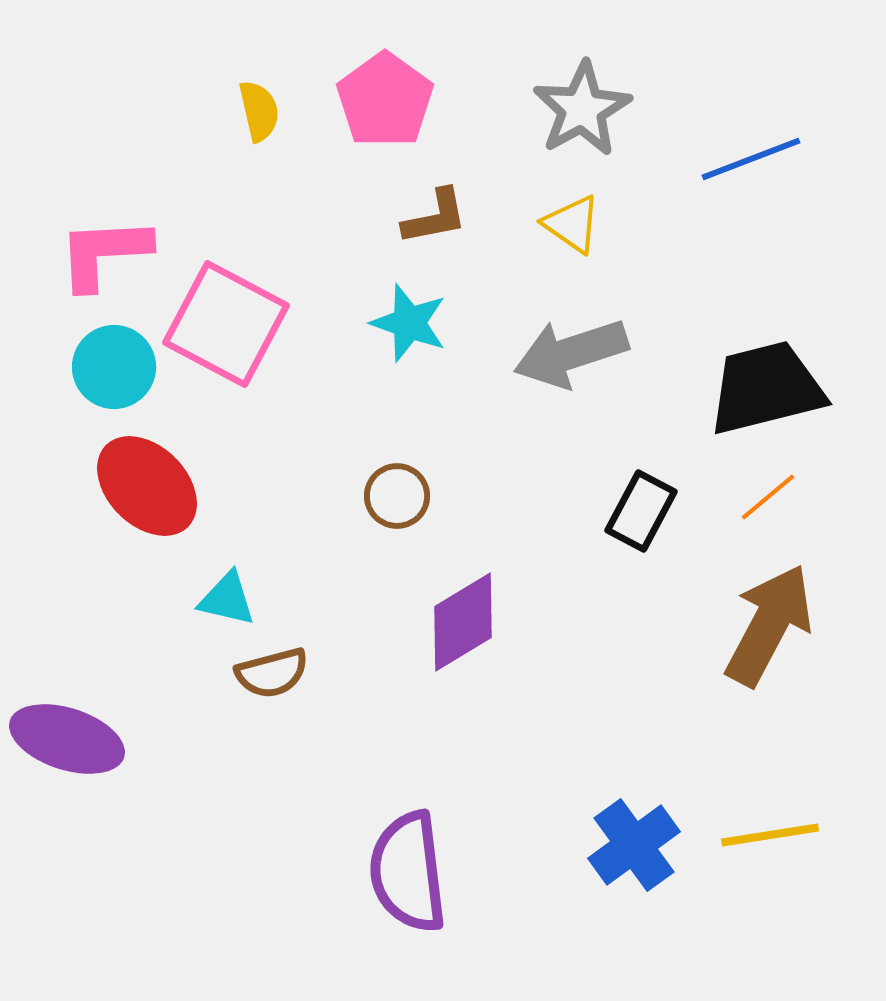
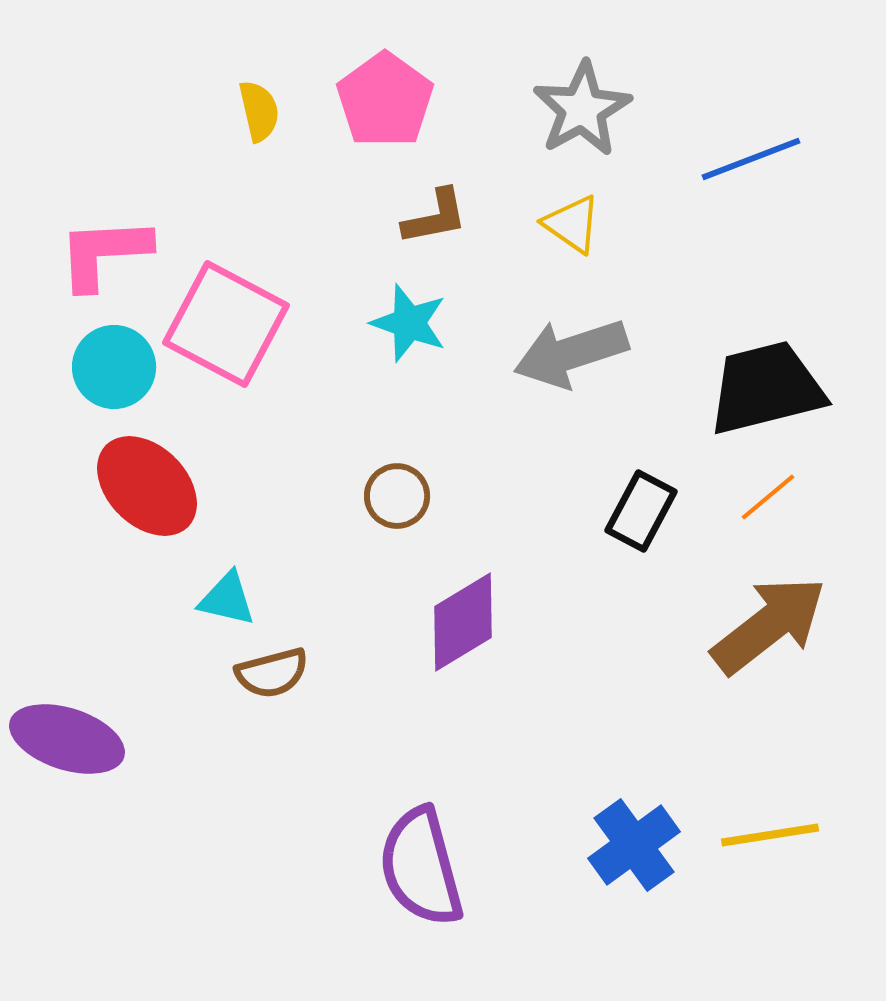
brown arrow: rotated 24 degrees clockwise
purple semicircle: moved 13 px right, 5 px up; rotated 8 degrees counterclockwise
